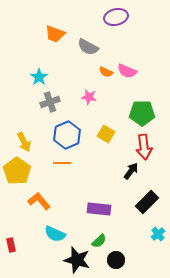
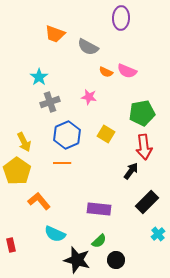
purple ellipse: moved 5 px right, 1 px down; rotated 75 degrees counterclockwise
green pentagon: rotated 10 degrees counterclockwise
